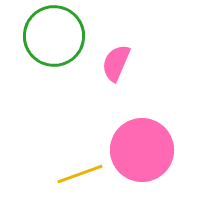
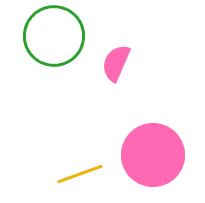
pink circle: moved 11 px right, 5 px down
